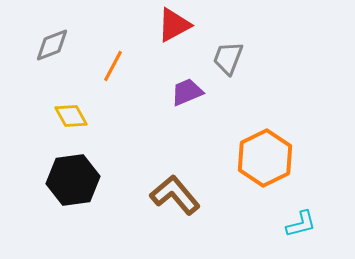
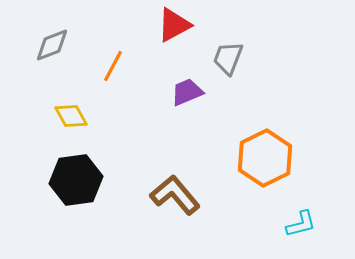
black hexagon: moved 3 px right
